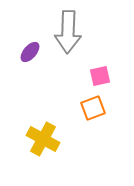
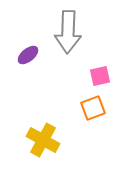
purple ellipse: moved 2 px left, 3 px down; rotated 10 degrees clockwise
yellow cross: moved 1 px down
